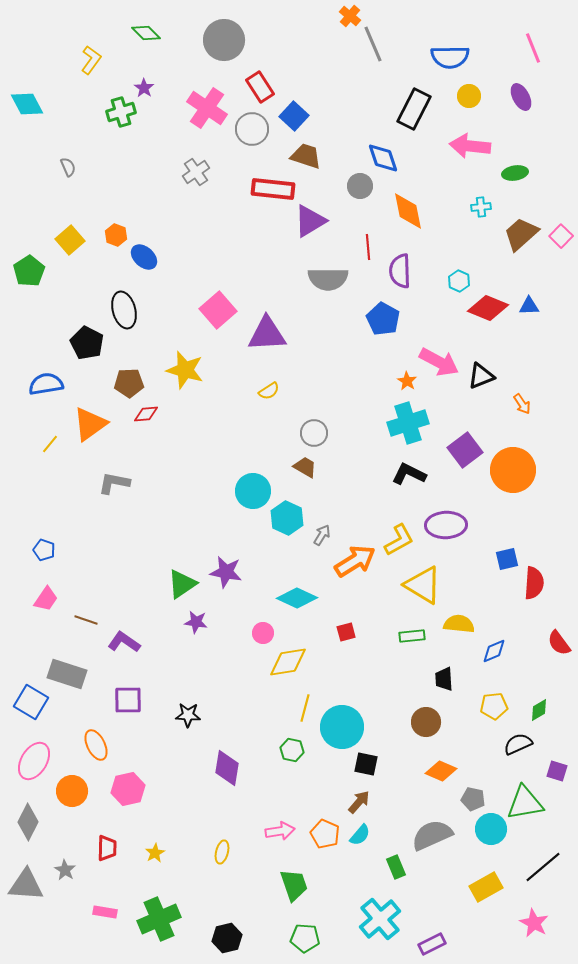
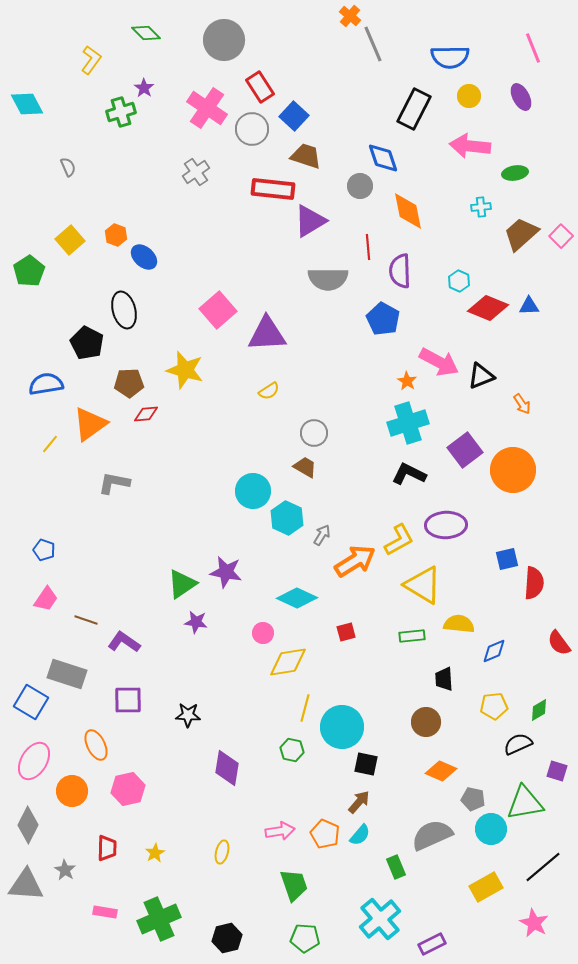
gray diamond at (28, 822): moved 3 px down
